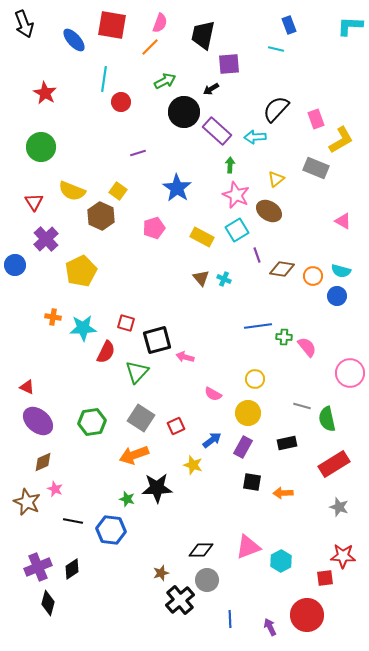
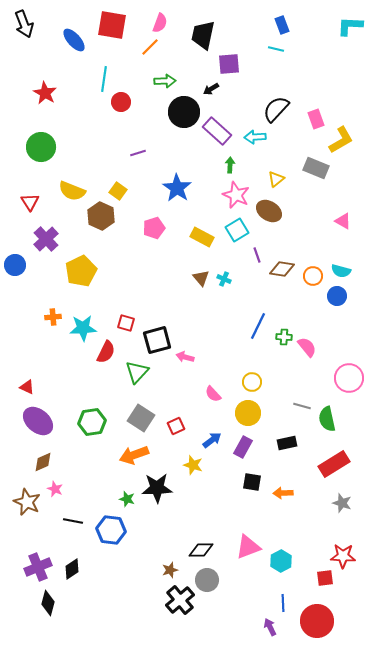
blue rectangle at (289, 25): moved 7 px left
green arrow at (165, 81): rotated 25 degrees clockwise
red triangle at (34, 202): moved 4 px left
orange cross at (53, 317): rotated 14 degrees counterclockwise
blue line at (258, 326): rotated 56 degrees counterclockwise
pink circle at (350, 373): moved 1 px left, 5 px down
yellow circle at (255, 379): moved 3 px left, 3 px down
pink semicircle at (213, 394): rotated 18 degrees clockwise
gray star at (339, 507): moved 3 px right, 4 px up
brown star at (161, 573): moved 9 px right, 3 px up
red circle at (307, 615): moved 10 px right, 6 px down
blue line at (230, 619): moved 53 px right, 16 px up
